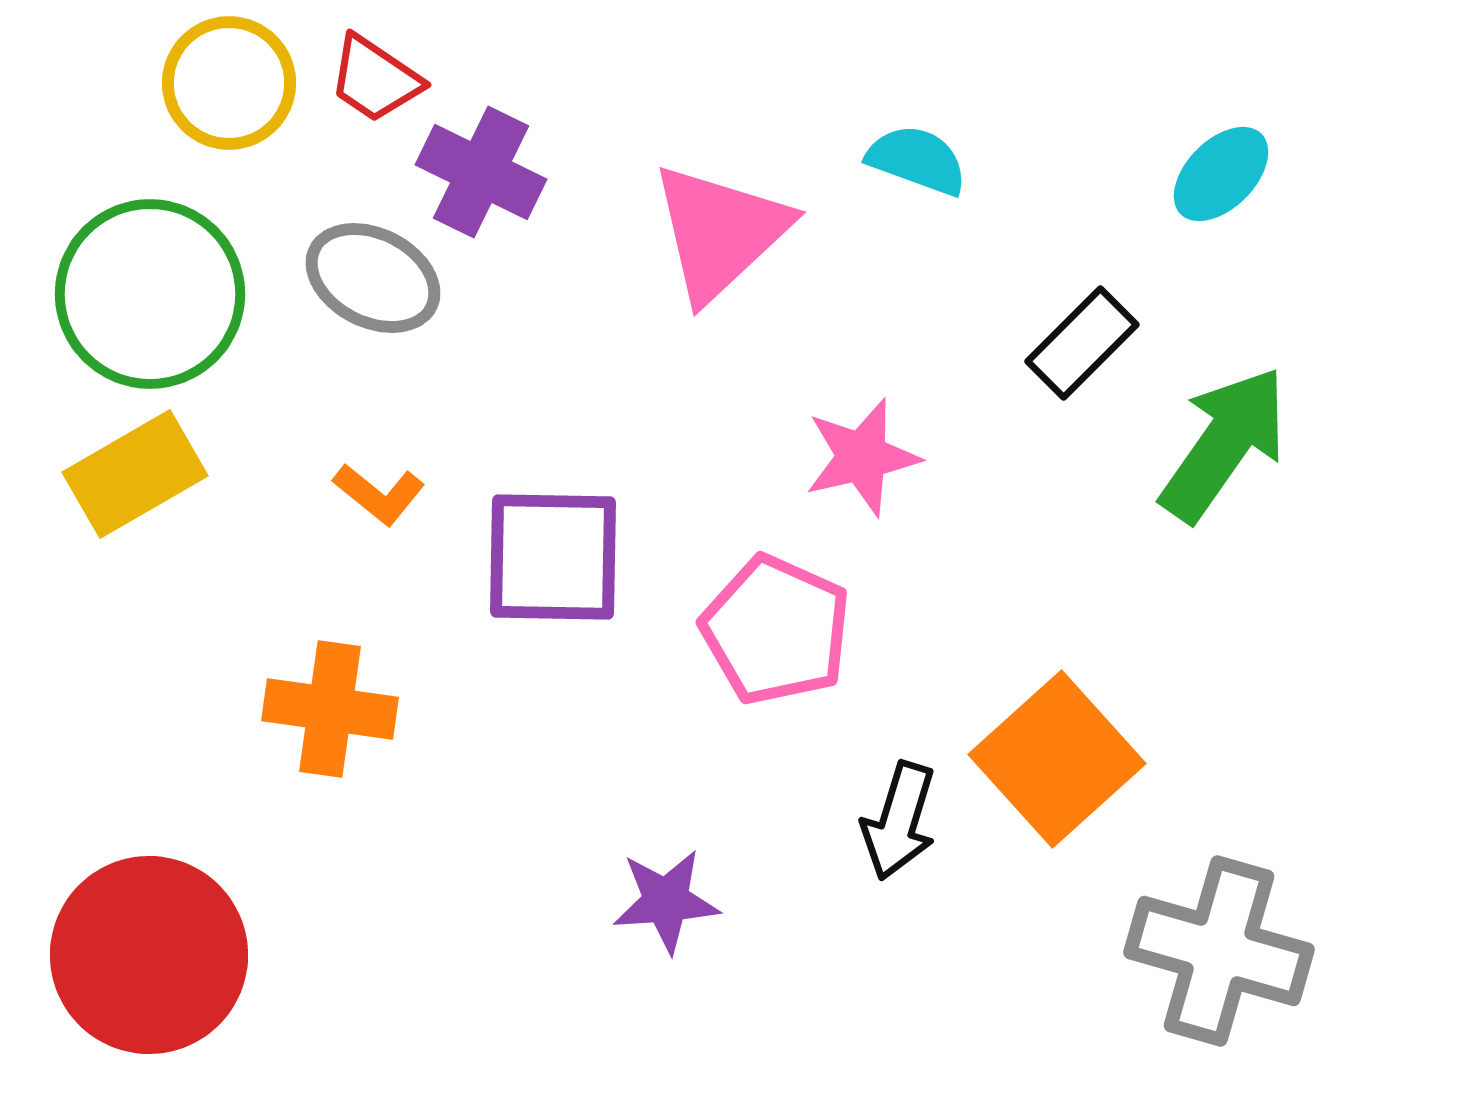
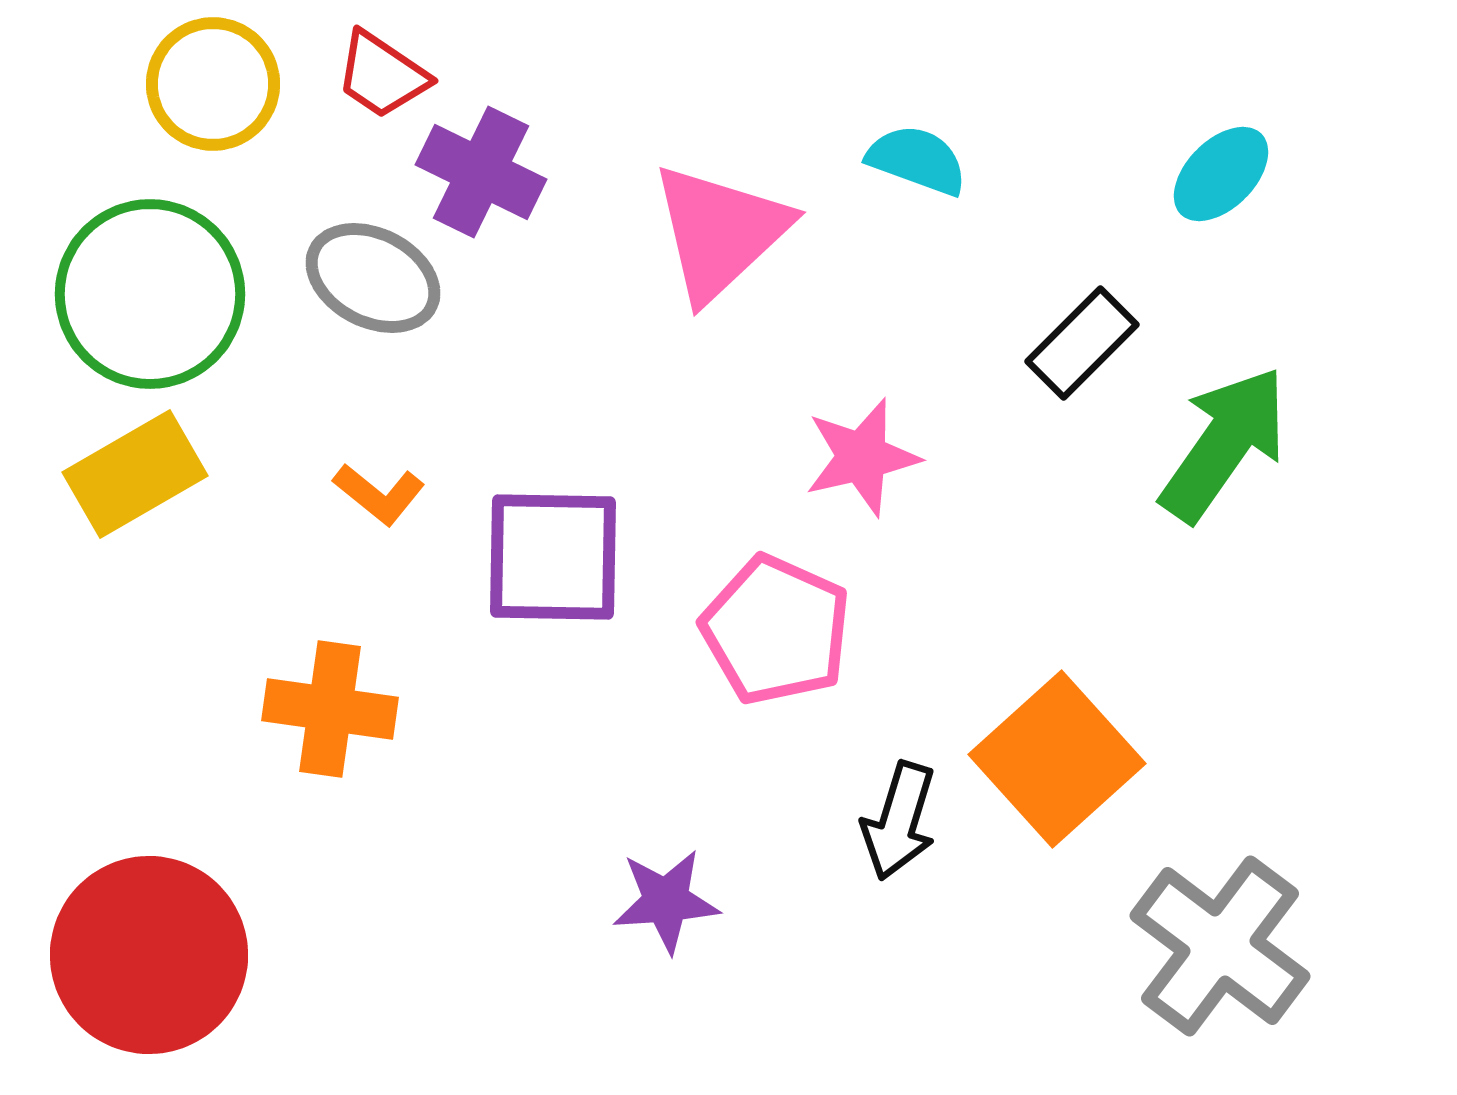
red trapezoid: moved 7 px right, 4 px up
yellow circle: moved 16 px left, 1 px down
gray cross: moved 1 px right, 5 px up; rotated 21 degrees clockwise
